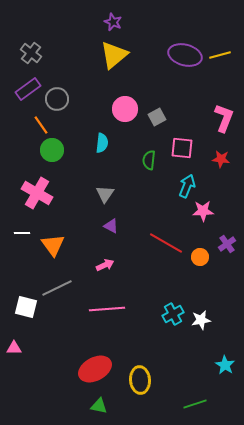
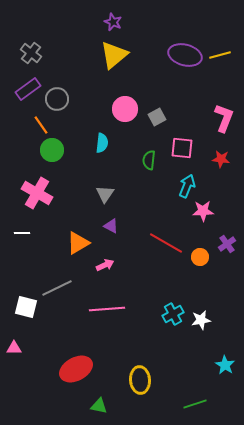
orange triangle: moved 25 px right, 2 px up; rotated 35 degrees clockwise
red ellipse: moved 19 px left
